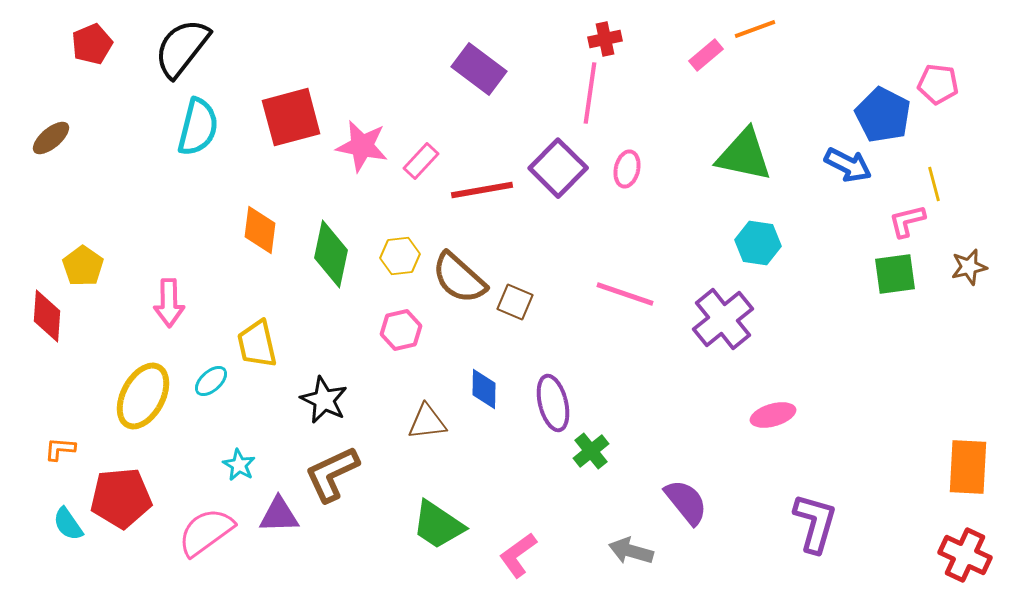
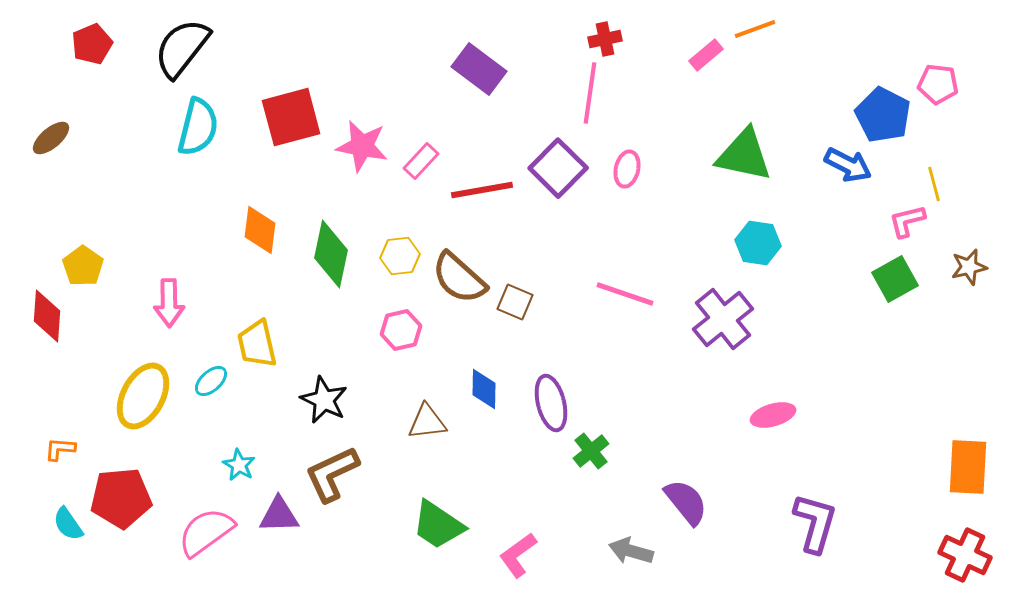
green square at (895, 274): moved 5 px down; rotated 21 degrees counterclockwise
purple ellipse at (553, 403): moved 2 px left
